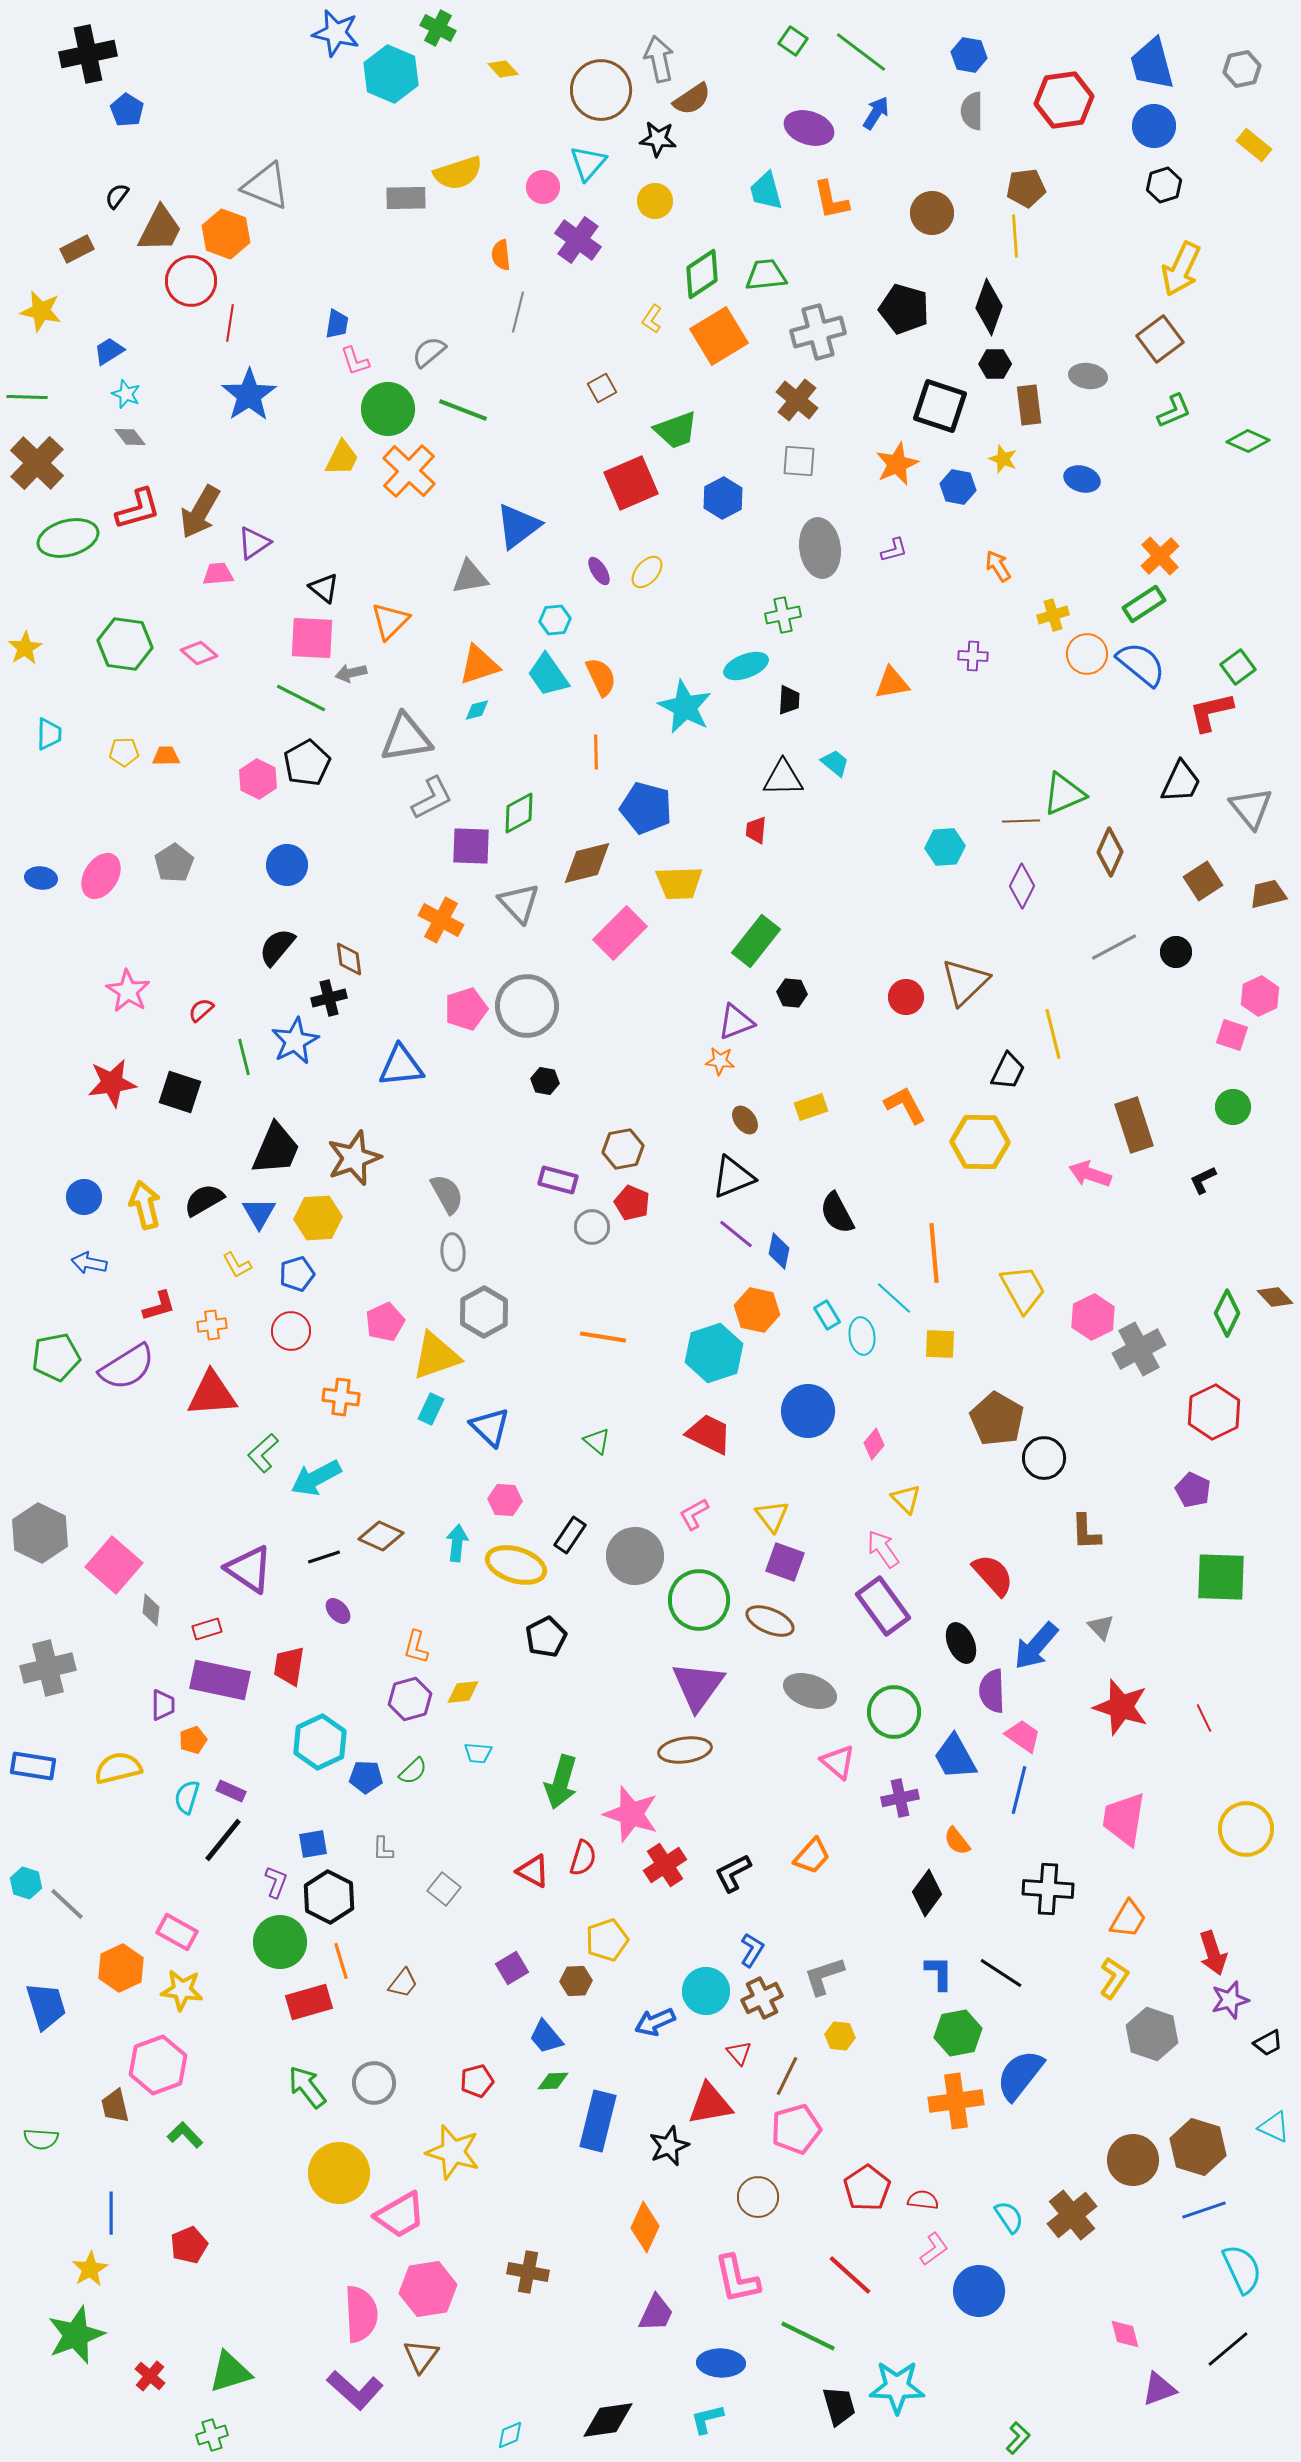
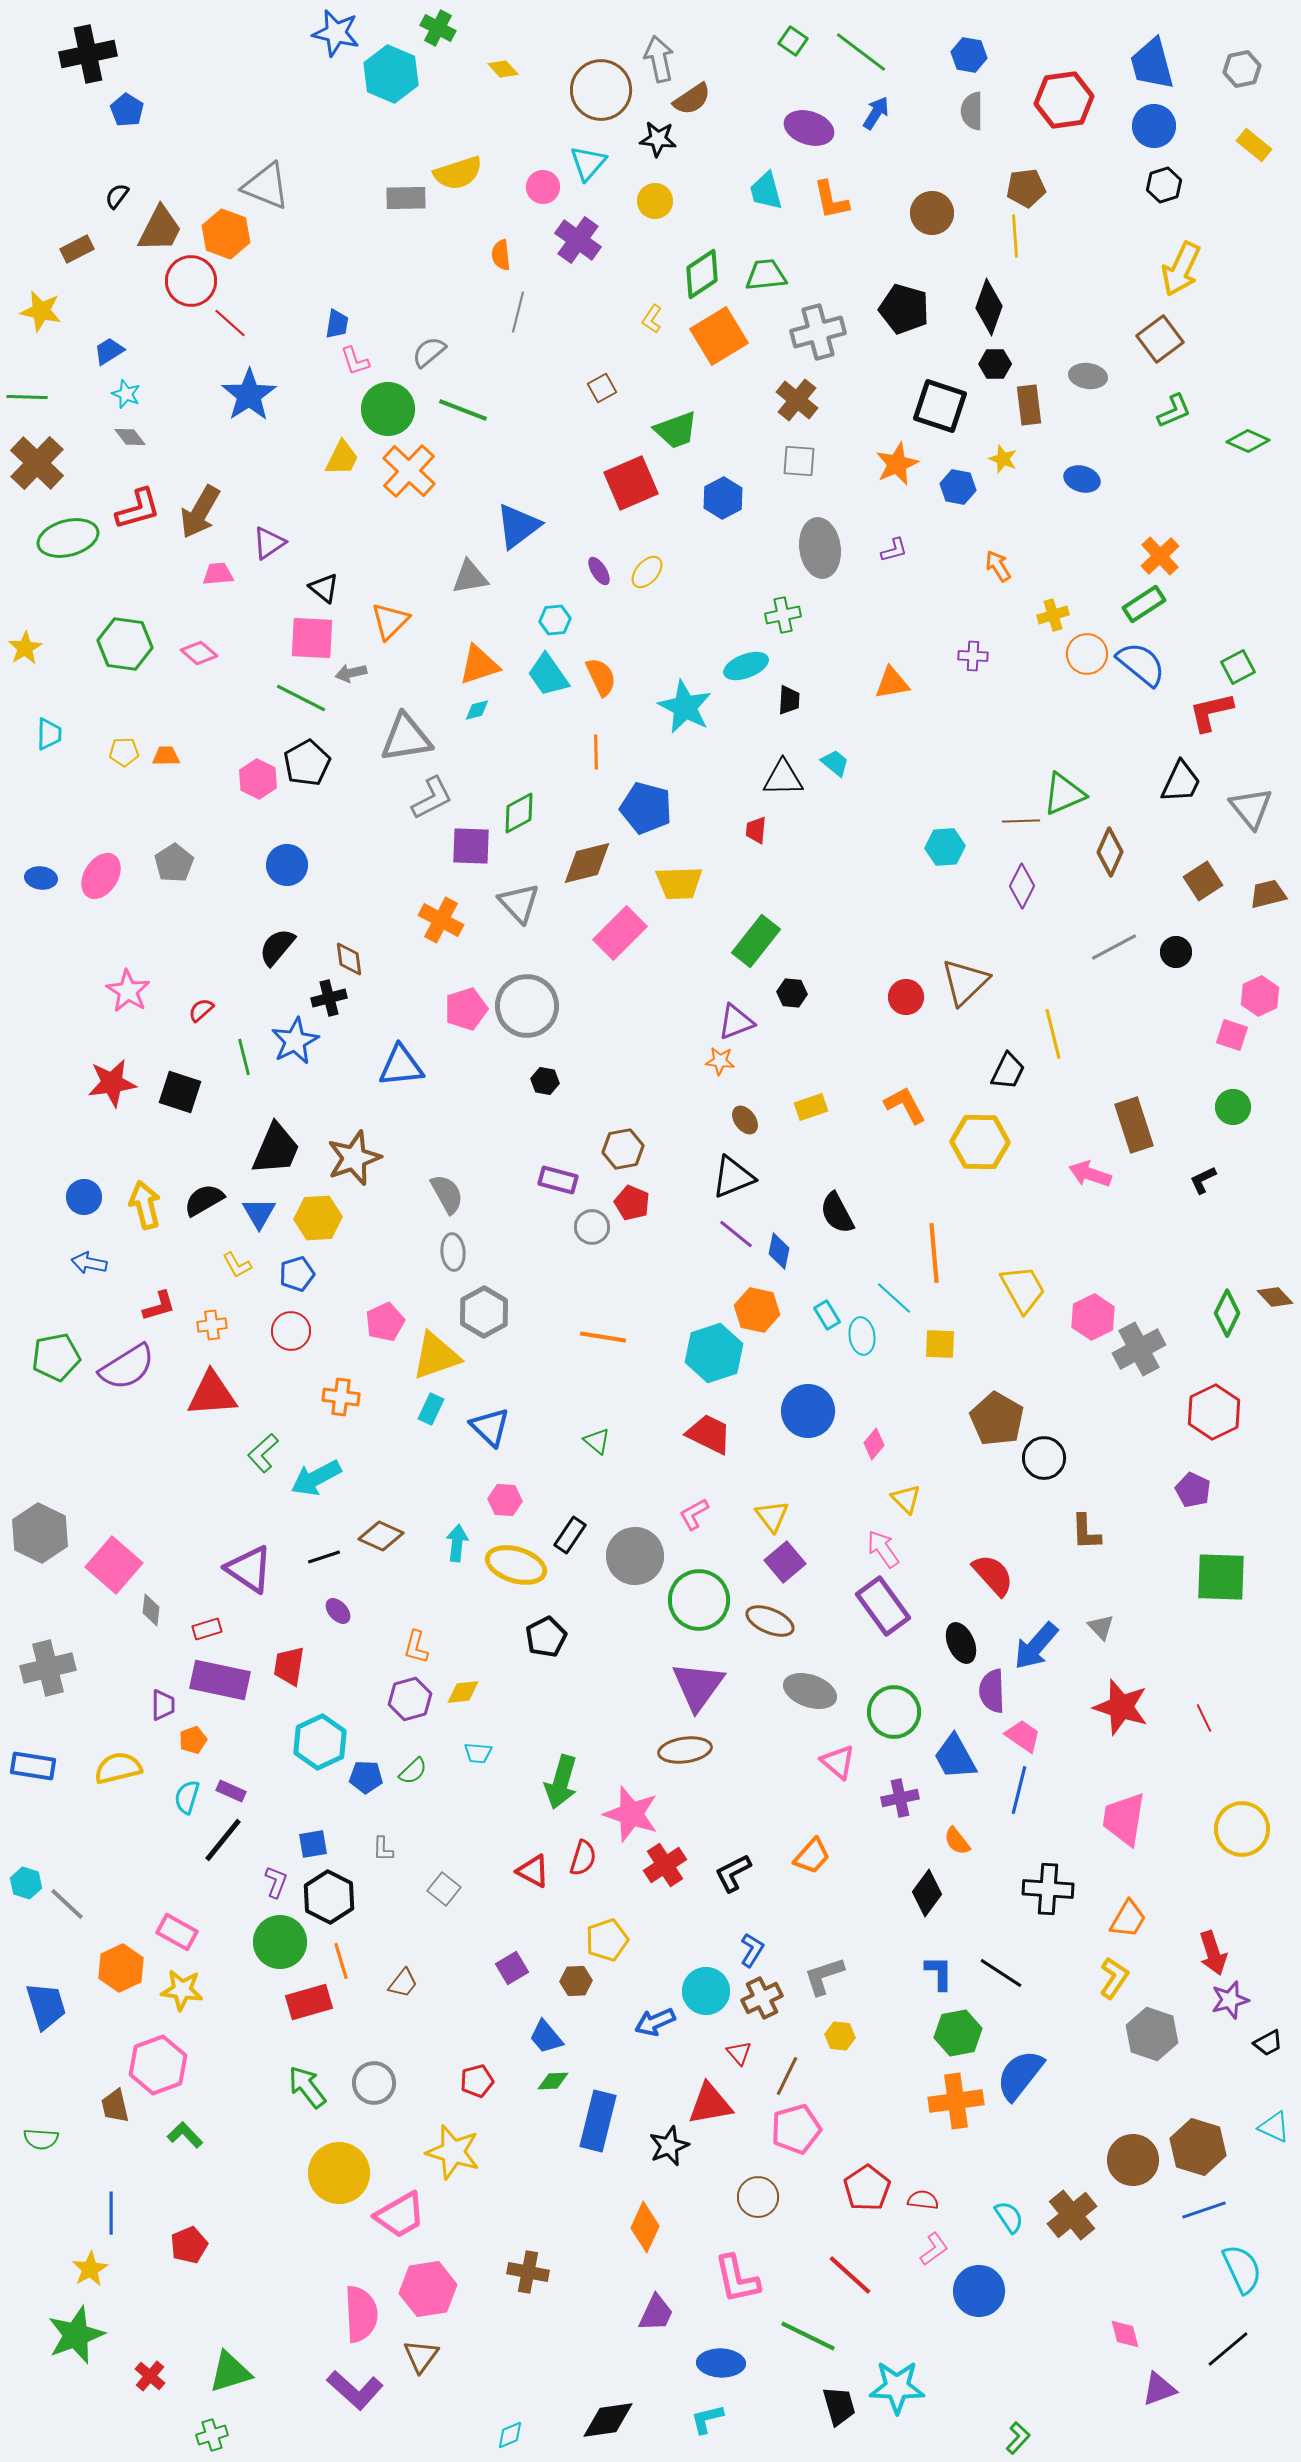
red line at (230, 323): rotated 57 degrees counterclockwise
purple triangle at (254, 543): moved 15 px right
green square at (1238, 667): rotated 8 degrees clockwise
purple square at (785, 1562): rotated 30 degrees clockwise
yellow circle at (1246, 1829): moved 4 px left
